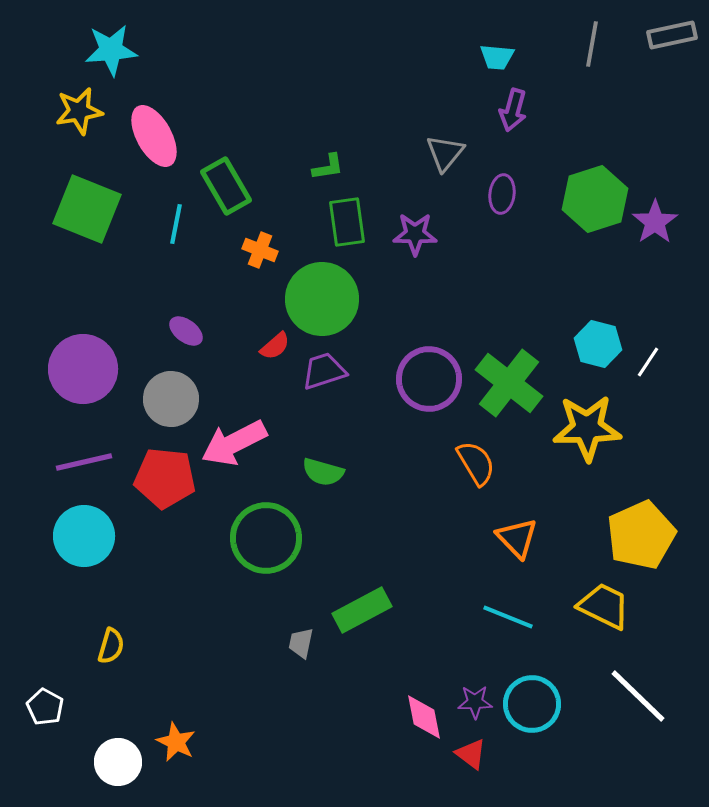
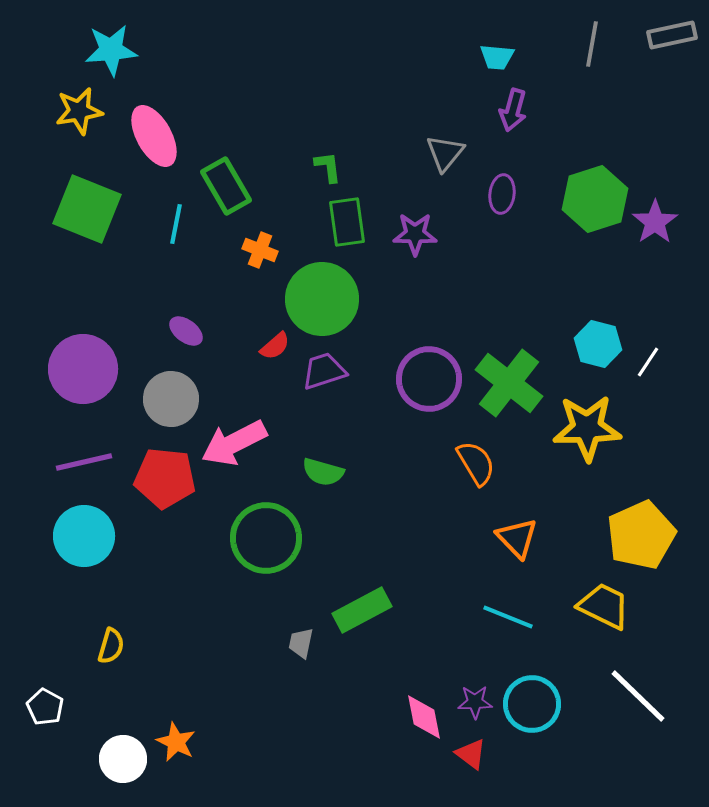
green L-shape at (328, 167): rotated 88 degrees counterclockwise
white circle at (118, 762): moved 5 px right, 3 px up
